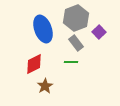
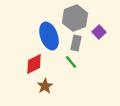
gray hexagon: moved 1 px left
blue ellipse: moved 6 px right, 7 px down
gray rectangle: rotated 49 degrees clockwise
green line: rotated 48 degrees clockwise
